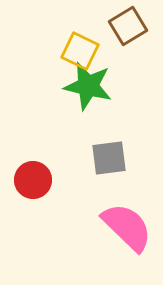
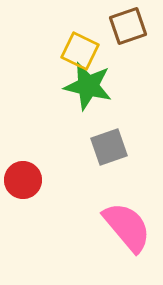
brown square: rotated 12 degrees clockwise
gray square: moved 11 px up; rotated 12 degrees counterclockwise
red circle: moved 10 px left
pink semicircle: rotated 6 degrees clockwise
